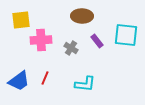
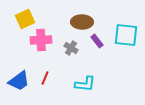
brown ellipse: moved 6 px down
yellow square: moved 4 px right, 1 px up; rotated 18 degrees counterclockwise
